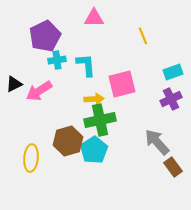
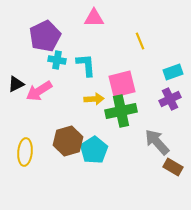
yellow line: moved 3 px left, 5 px down
cyan cross: rotated 18 degrees clockwise
black triangle: moved 2 px right
purple cross: moved 1 px left
green cross: moved 21 px right, 9 px up
yellow ellipse: moved 6 px left, 6 px up
brown rectangle: rotated 24 degrees counterclockwise
